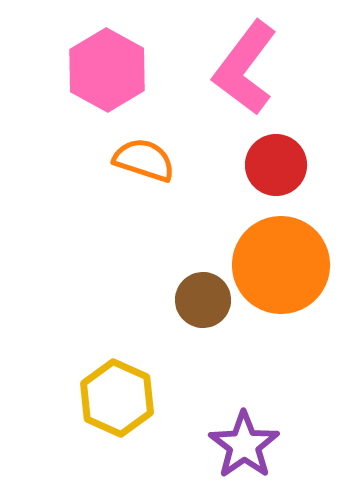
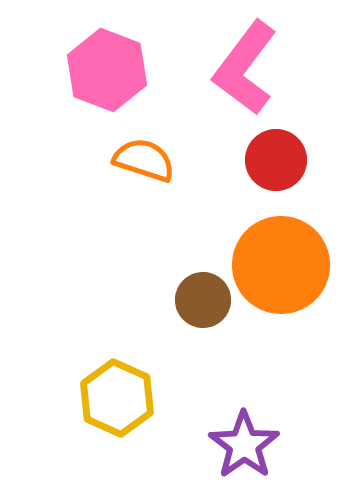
pink hexagon: rotated 8 degrees counterclockwise
red circle: moved 5 px up
